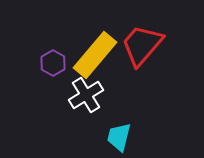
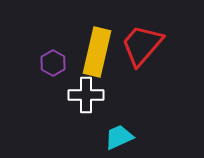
yellow rectangle: moved 2 px right, 3 px up; rotated 27 degrees counterclockwise
white cross: rotated 32 degrees clockwise
cyan trapezoid: rotated 52 degrees clockwise
